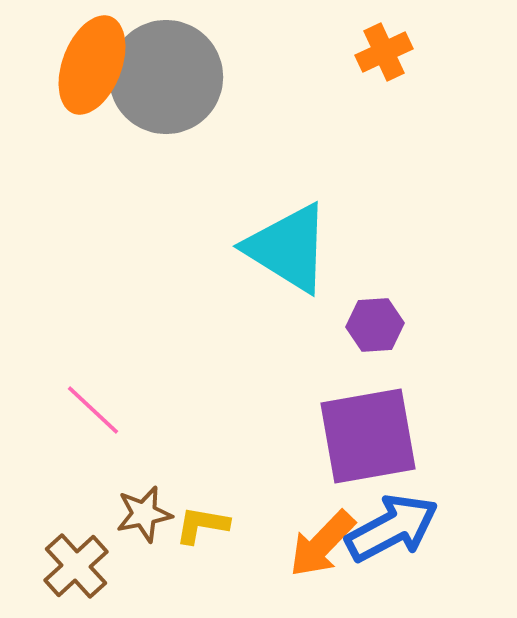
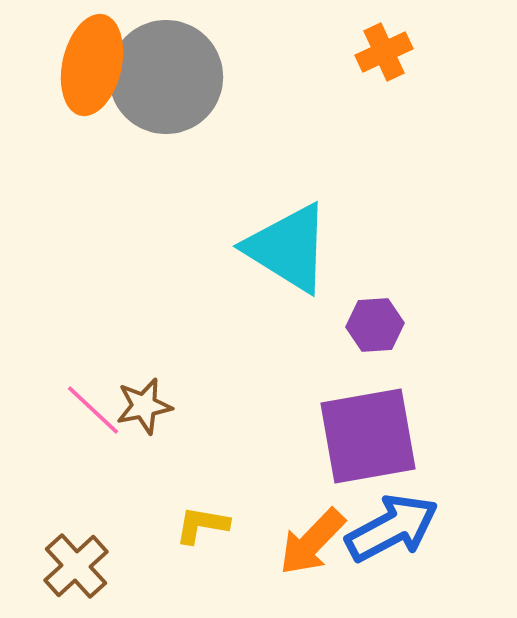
orange ellipse: rotated 8 degrees counterclockwise
brown star: moved 108 px up
orange arrow: moved 10 px left, 2 px up
